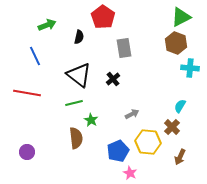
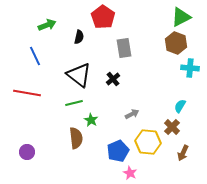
brown arrow: moved 3 px right, 4 px up
